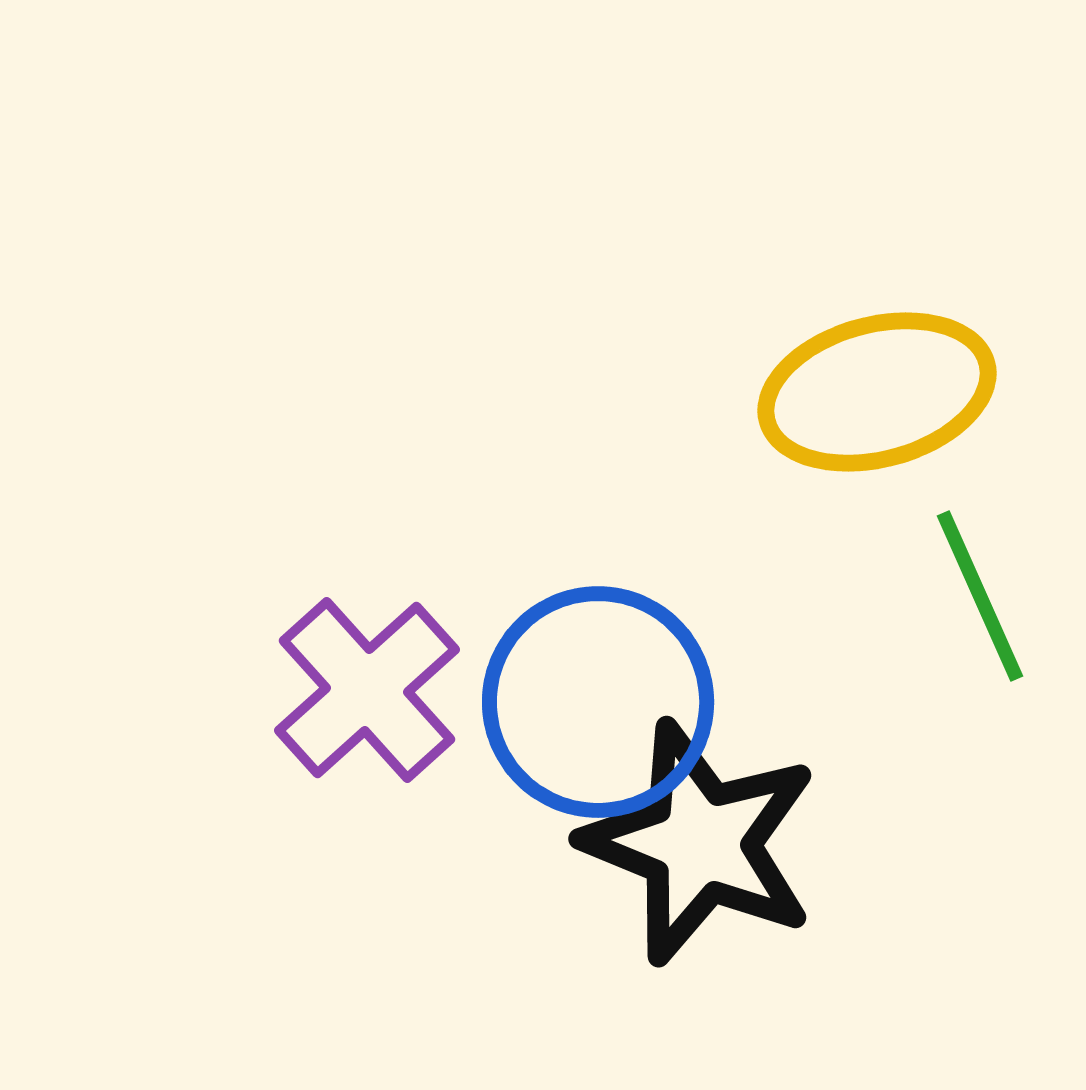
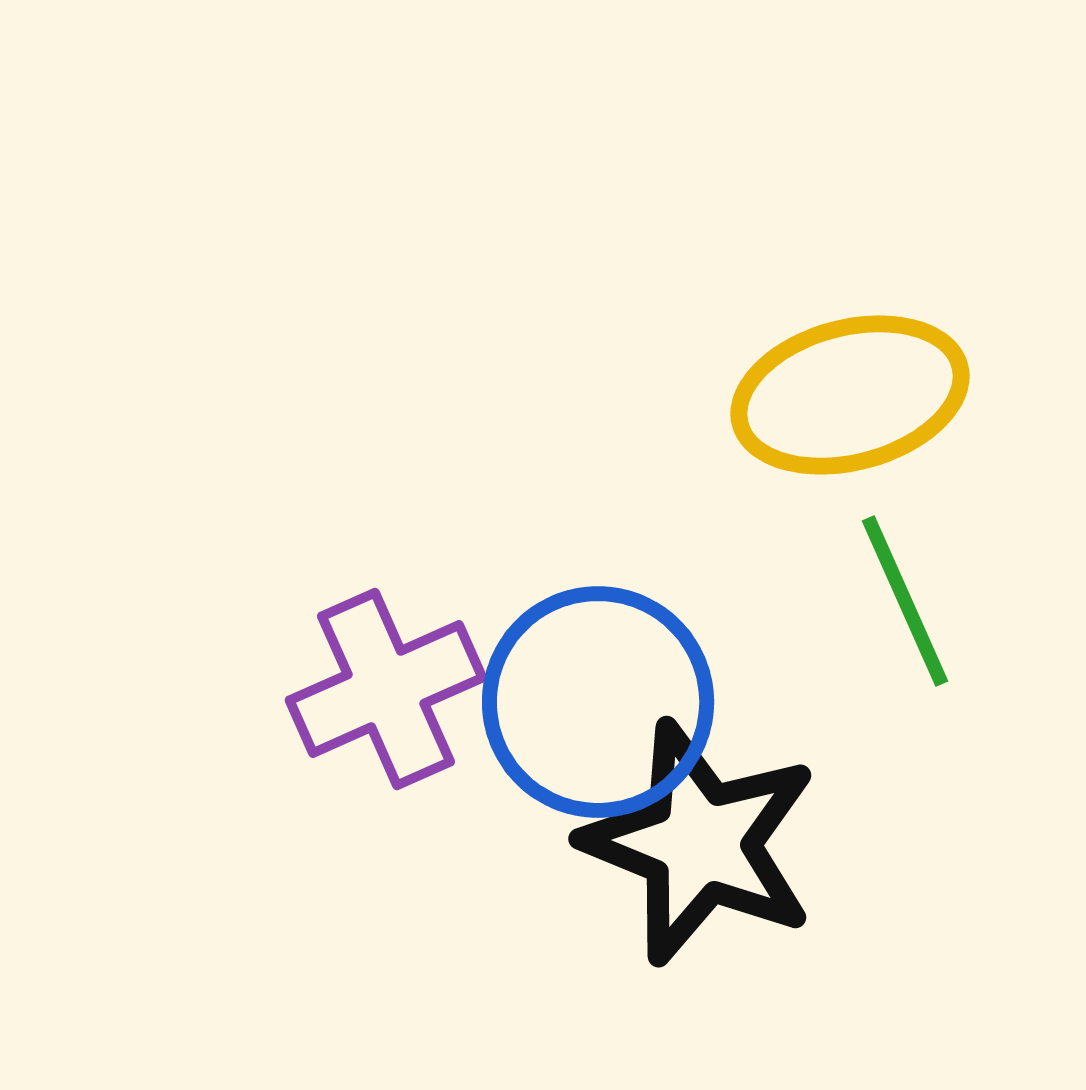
yellow ellipse: moved 27 px left, 3 px down
green line: moved 75 px left, 5 px down
purple cross: moved 19 px right, 1 px up; rotated 18 degrees clockwise
